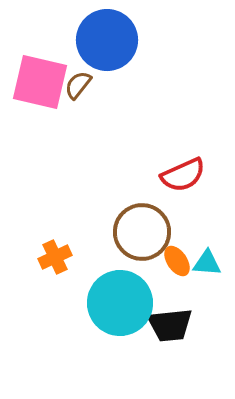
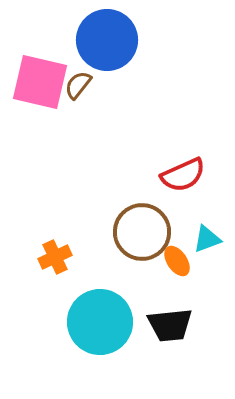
cyan triangle: moved 24 px up; rotated 24 degrees counterclockwise
cyan circle: moved 20 px left, 19 px down
